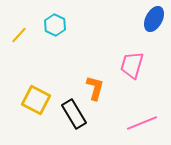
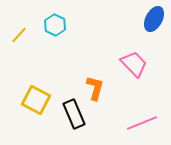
pink trapezoid: moved 2 px right, 1 px up; rotated 120 degrees clockwise
black rectangle: rotated 8 degrees clockwise
